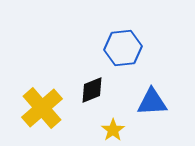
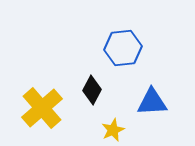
black diamond: rotated 40 degrees counterclockwise
yellow star: rotated 10 degrees clockwise
